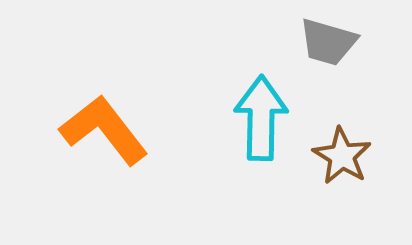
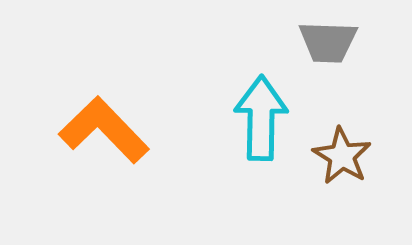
gray trapezoid: rotated 14 degrees counterclockwise
orange L-shape: rotated 6 degrees counterclockwise
